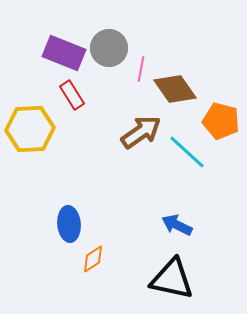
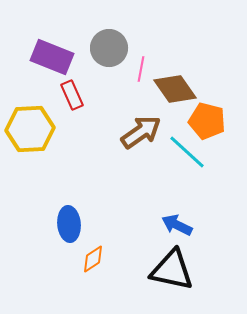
purple rectangle: moved 12 px left, 4 px down
red rectangle: rotated 8 degrees clockwise
orange pentagon: moved 14 px left
black triangle: moved 9 px up
